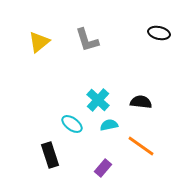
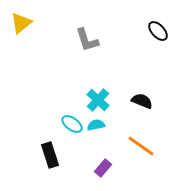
black ellipse: moved 1 px left, 2 px up; rotated 35 degrees clockwise
yellow triangle: moved 18 px left, 19 px up
black semicircle: moved 1 px right, 1 px up; rotated 15 degrees clockwise
cyan semicircle: moved 13 px left
